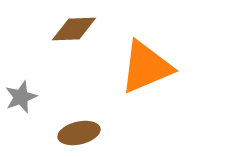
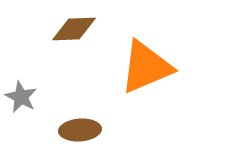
gray star: rotated 24 degrees counterclockwise
brown ellipse: moved 1 px right, 3 px up; rotated 9 degrees clockwise
